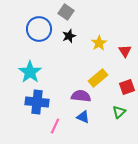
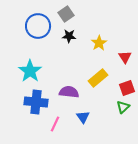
gray square: moved 2 px down; rotated 21 degrees clockwise
blue circle: moved 1 px left, 3 px up
black star: rotated 24 degrees clockwise
red triangle: moved 6 px down
cyan star: moved 1 px up
red square: moved 1 px down
purple semicircle: moved 12 px left, 4 px up
blue cross: moved 1 px left
green triangle: moved 4 px right, 5 px up
blue triangle: rotated 32 degrees clockwise
pink line: moved 2 px up
